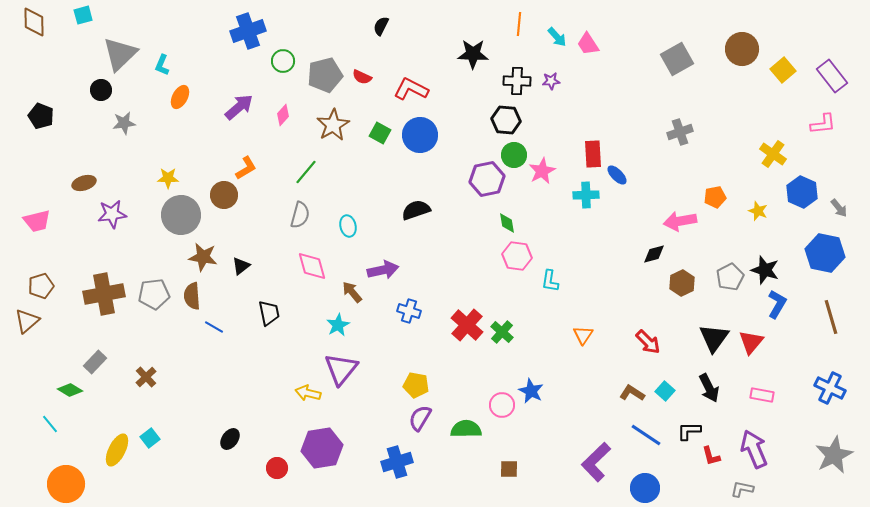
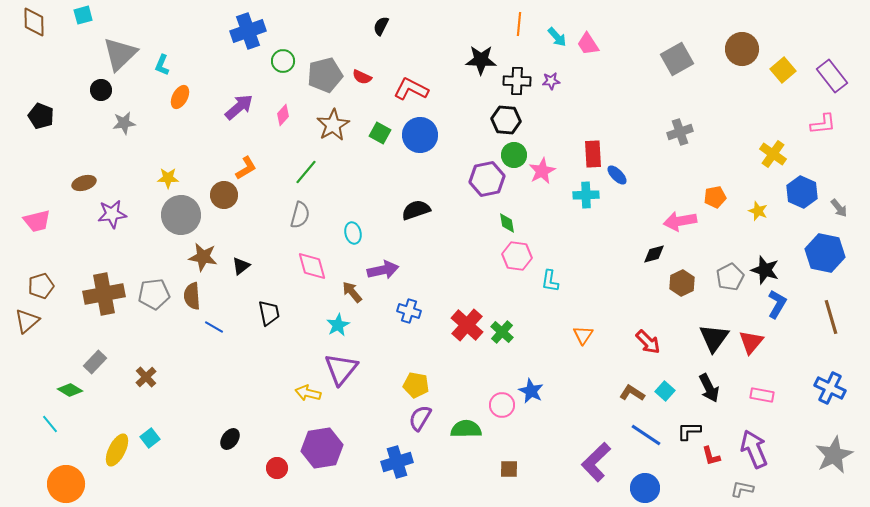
black star at (473, 54): moved 8 px right, 6 px down
cyan ellipse at (348, 226): moved 5 px right, 7 px down
